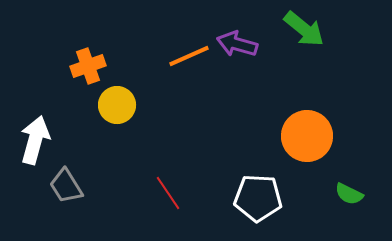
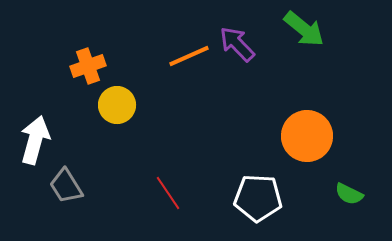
purple arrow: rotated 30 degrees clockwise
